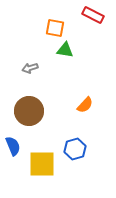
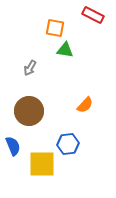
gray arrow: rotated 42 degrees counterclockwise
blue hexagon: moved 7 px left, 5 px up; rotated 10 degrees clockwise
